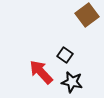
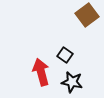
red arrow: rotated 28 degrees clockwise
